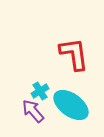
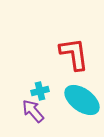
cyan cross: rotated 18 degrees clockwise
cyan ellipse: moved 11 px right, 5 px up
